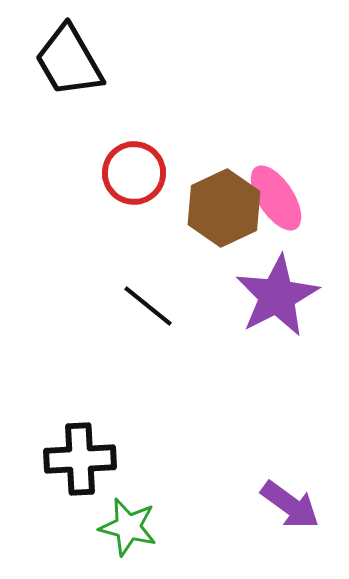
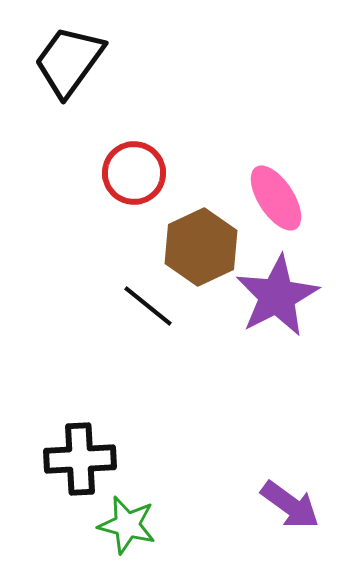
black trapezoid: rotated 66 degrees clockwise
brown hexagon: moved 23 px left, 39 px down
green star: moved 1 px left, 2 px up
